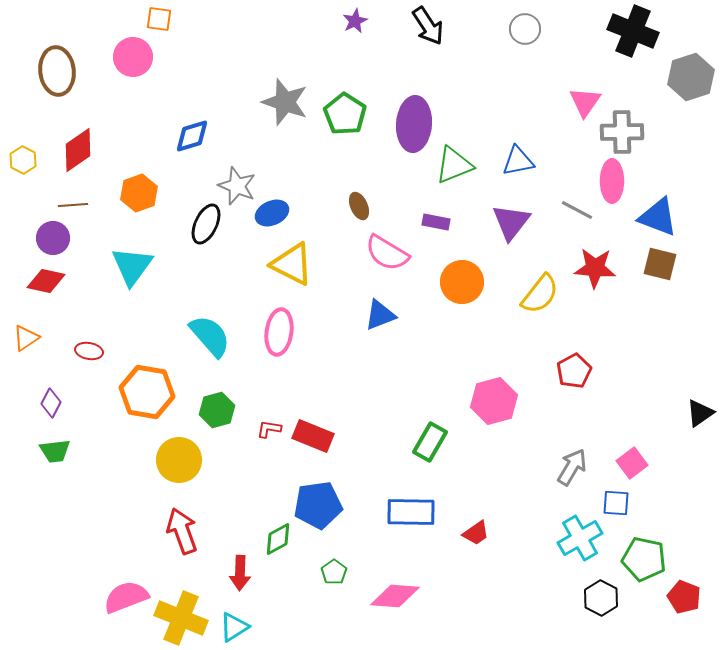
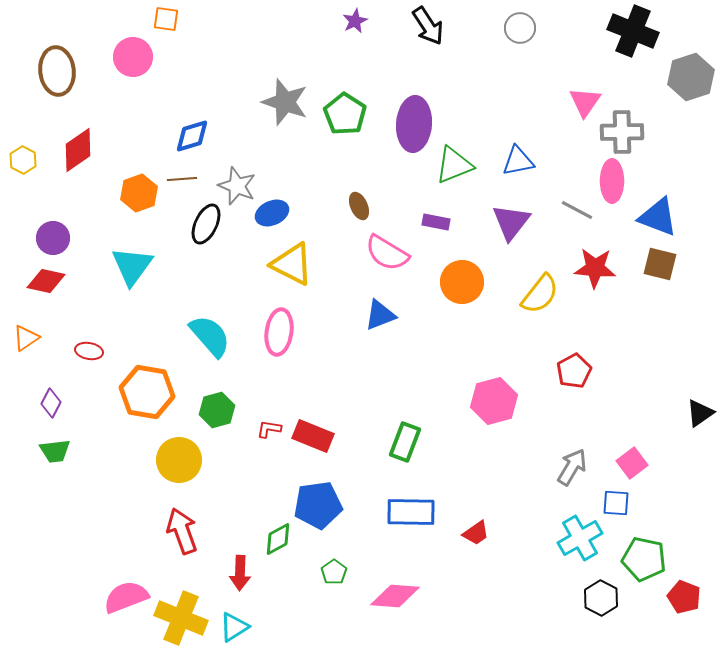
orange square at (159, 19): moved 7 px right
gray circle at (525, 29): moved 5 px left, 1 px up
brown line at (73, 205): moved 109 px right, 26 px up
green rectangle at (430, 442): moved 25 px left; rotated 9 degrees counterclockwise
